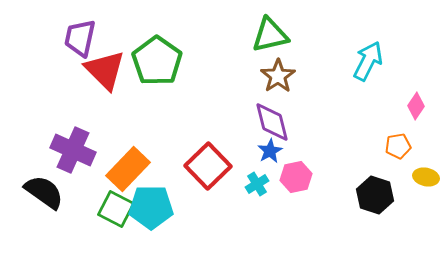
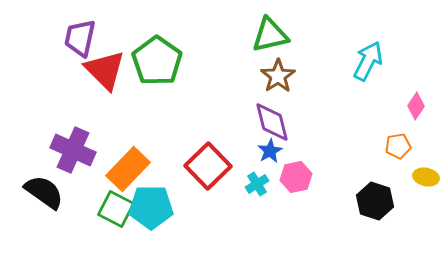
black hexagon: moved 6 px down
